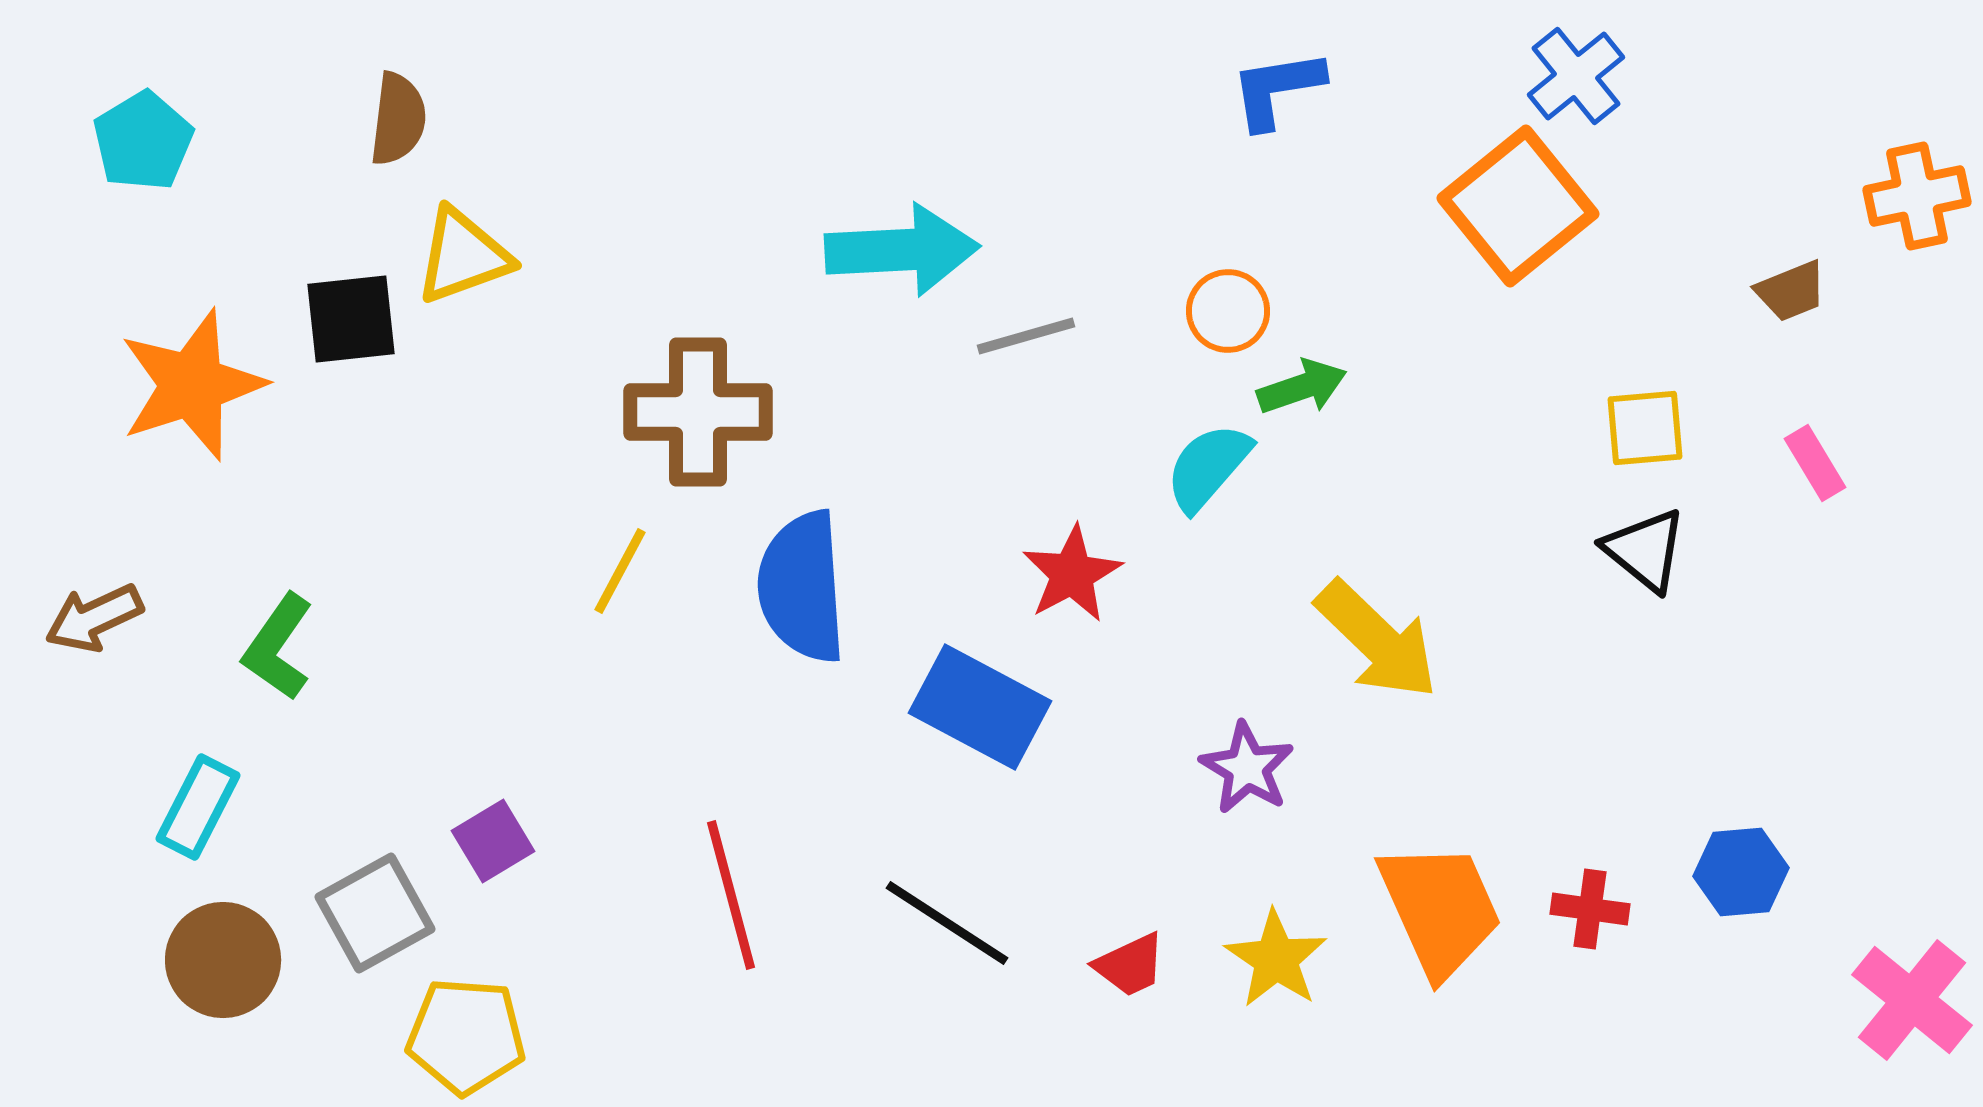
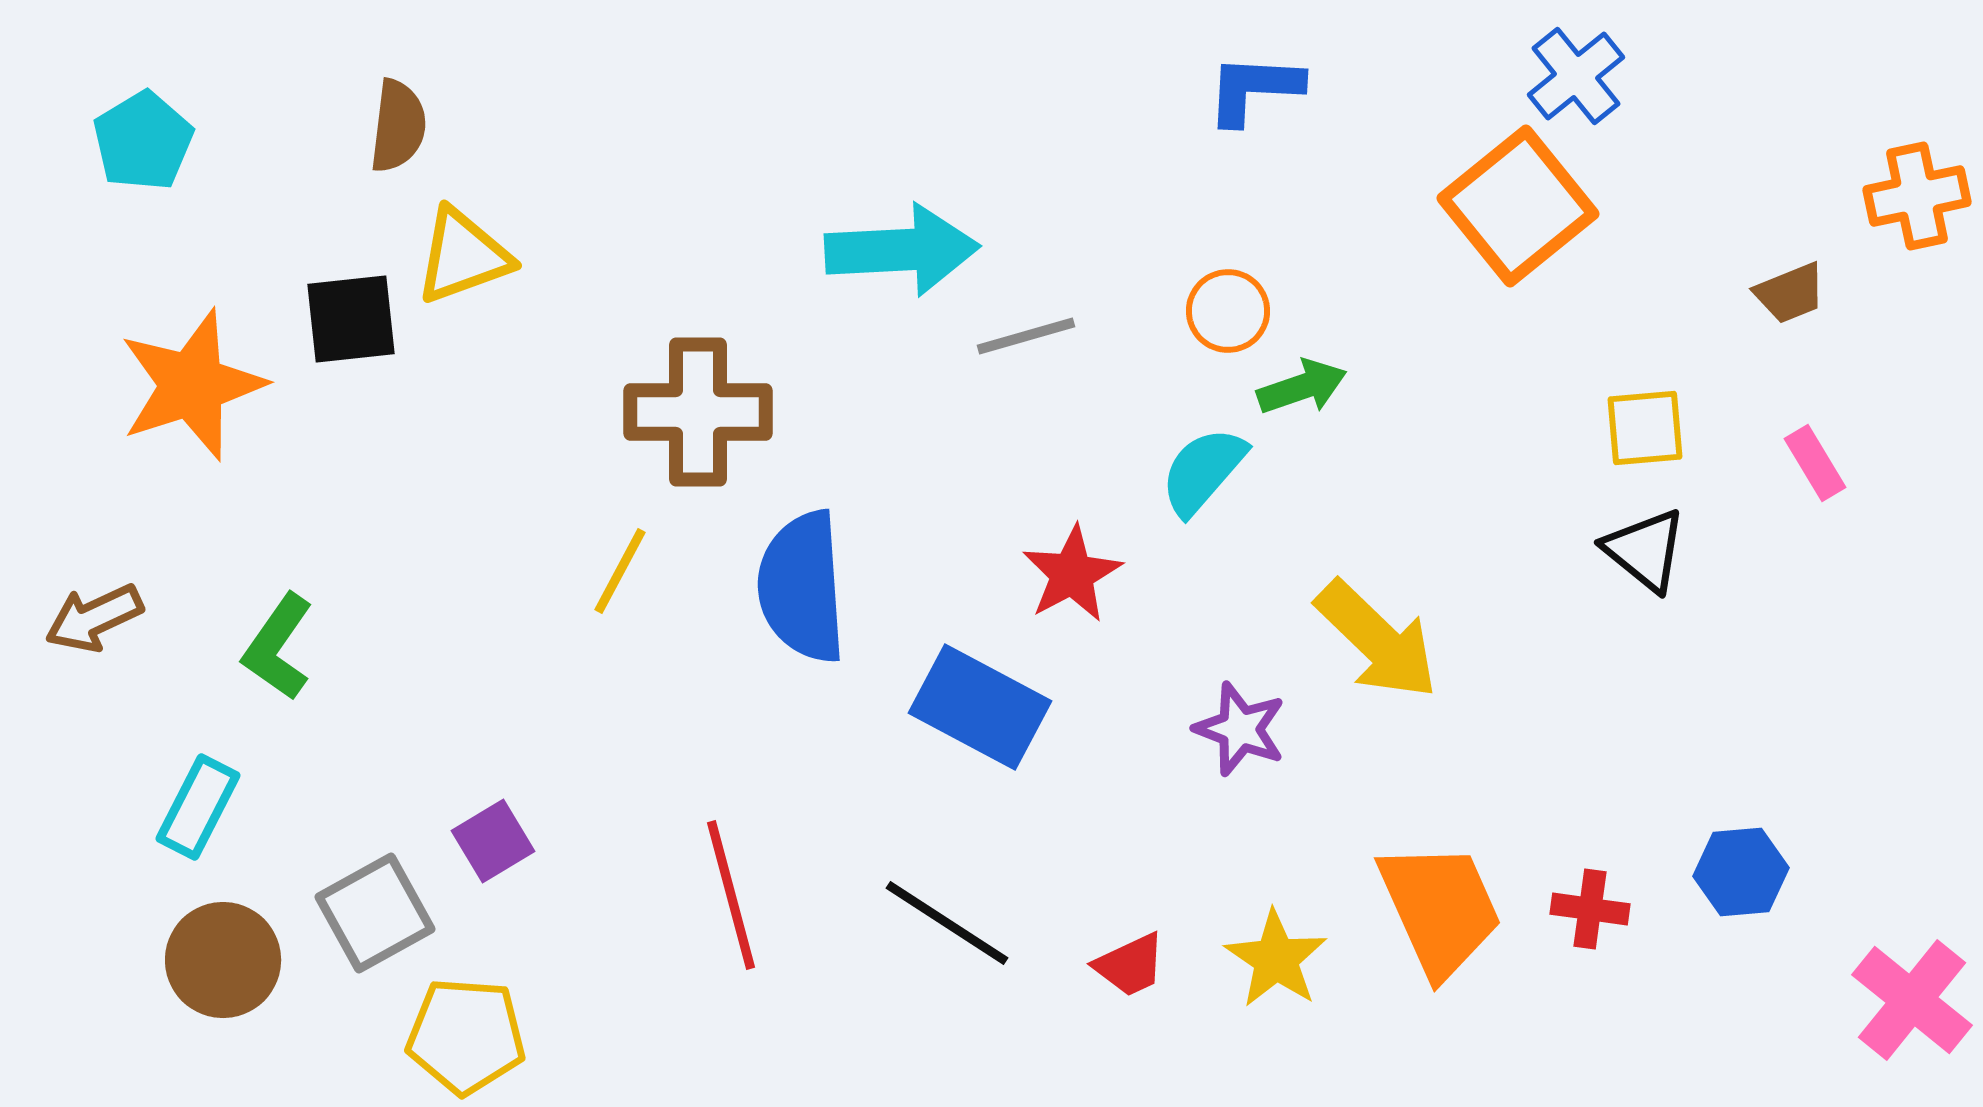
blue L-shape: moved 23 px left; rotated 12 degrees clockwise
brown semicircle: moved 7 px down
brown trapezoid: moved 1 px left, 2 px down
cyan semicircle: moved 5 px left, 4 px down
purple star: moved 7 px left, 39 px up; rotated 10 degrees counterclockwise
